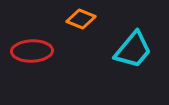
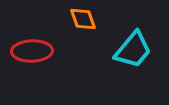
orange diamond: moved 2 px right; rotated 48 degrees clockwise
